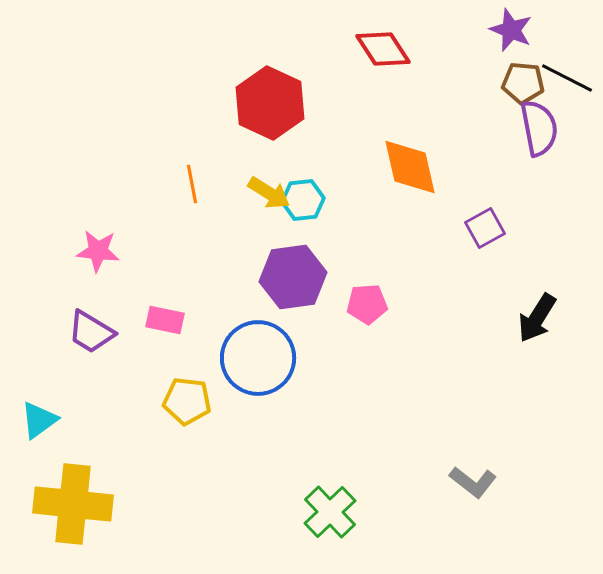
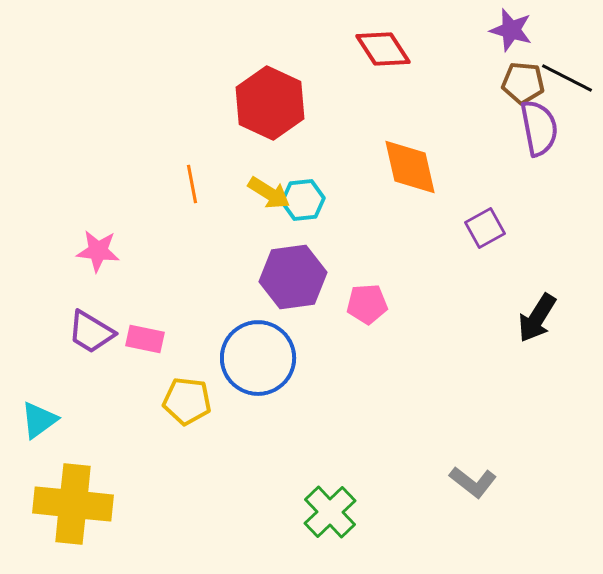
purple star: rotated 6 degrees counterclockwise
pink rectangle: moved 20 px left, 19 px down
